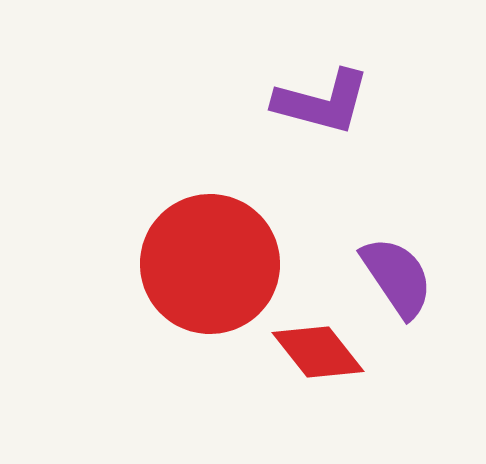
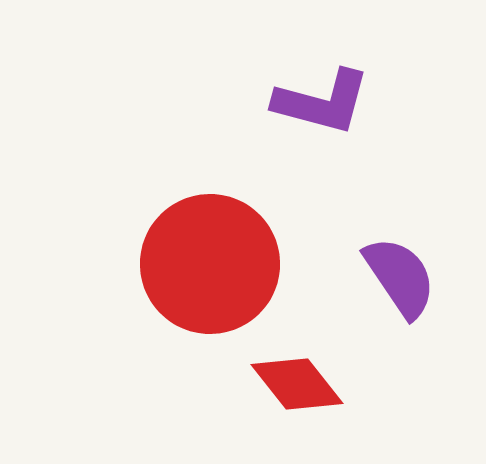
purple semicircle: moved 3 px right
red diamond: moved 21 px left, 32 px down
